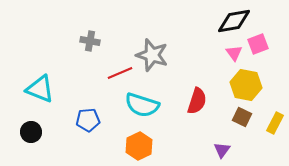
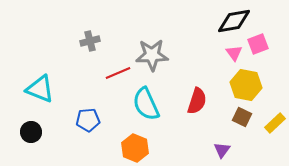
gray cross: rotated 24 degrees counterclockwise
gray star: rotated 20 degrees counterclockwise
red line: moved 2 px left
cyan semicircle: moved 4 px right, 1 px up; rotated 48 degrees clockwise
yellow rectangle: rotated 20 degrees clockwise
orange hexagon: moved 4 px left, 2 px down; rotated 12 degrees counterclockwise
